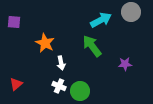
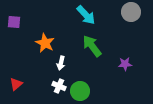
cyan arrow: moved 15 px left, 5 px up; rotated 75 degrees clockwise
white arrow: rotated 24 degrees clockwise
